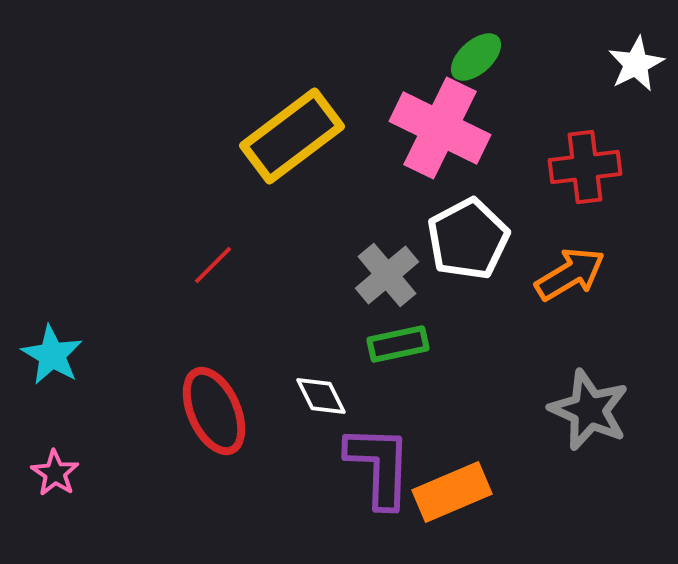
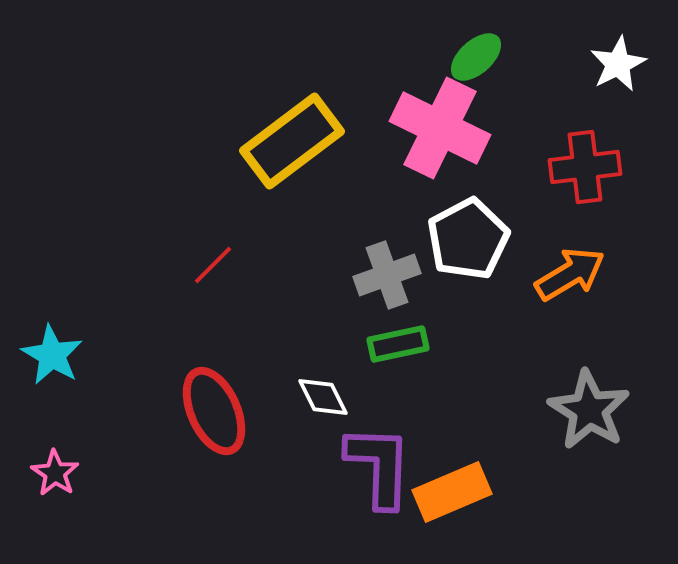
white star: moved 18 px left
yellow rectangle: moved 5 px down
gray cross: rotated 20 degrees clockwise
white diamond: moved 2 px right, 1 px down
gray star: rotated 8 degrees clockwise
